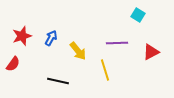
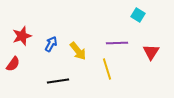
blue arrow: moved 6 px down
red triangle: rotated 30 degrees counterclockwise
yellow line: moved 2 px right, 1 px up
black line: rotated 20 degrees counterclockwise
